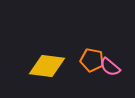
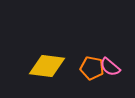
orange pentagon: moved 8 px down
